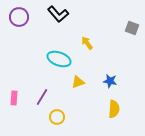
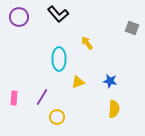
cyan ellipse: rotated 70 degrees clockwise
